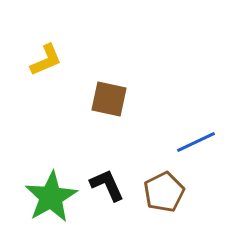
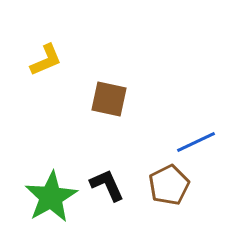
brown pentagon: moved 5 px right, 7 px up
